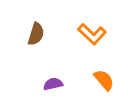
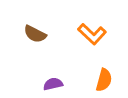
brown semicircle: moved 1 px left; rotated 100 degrees clockwise
orange semicircle: rotated 55 degrees clockwise
